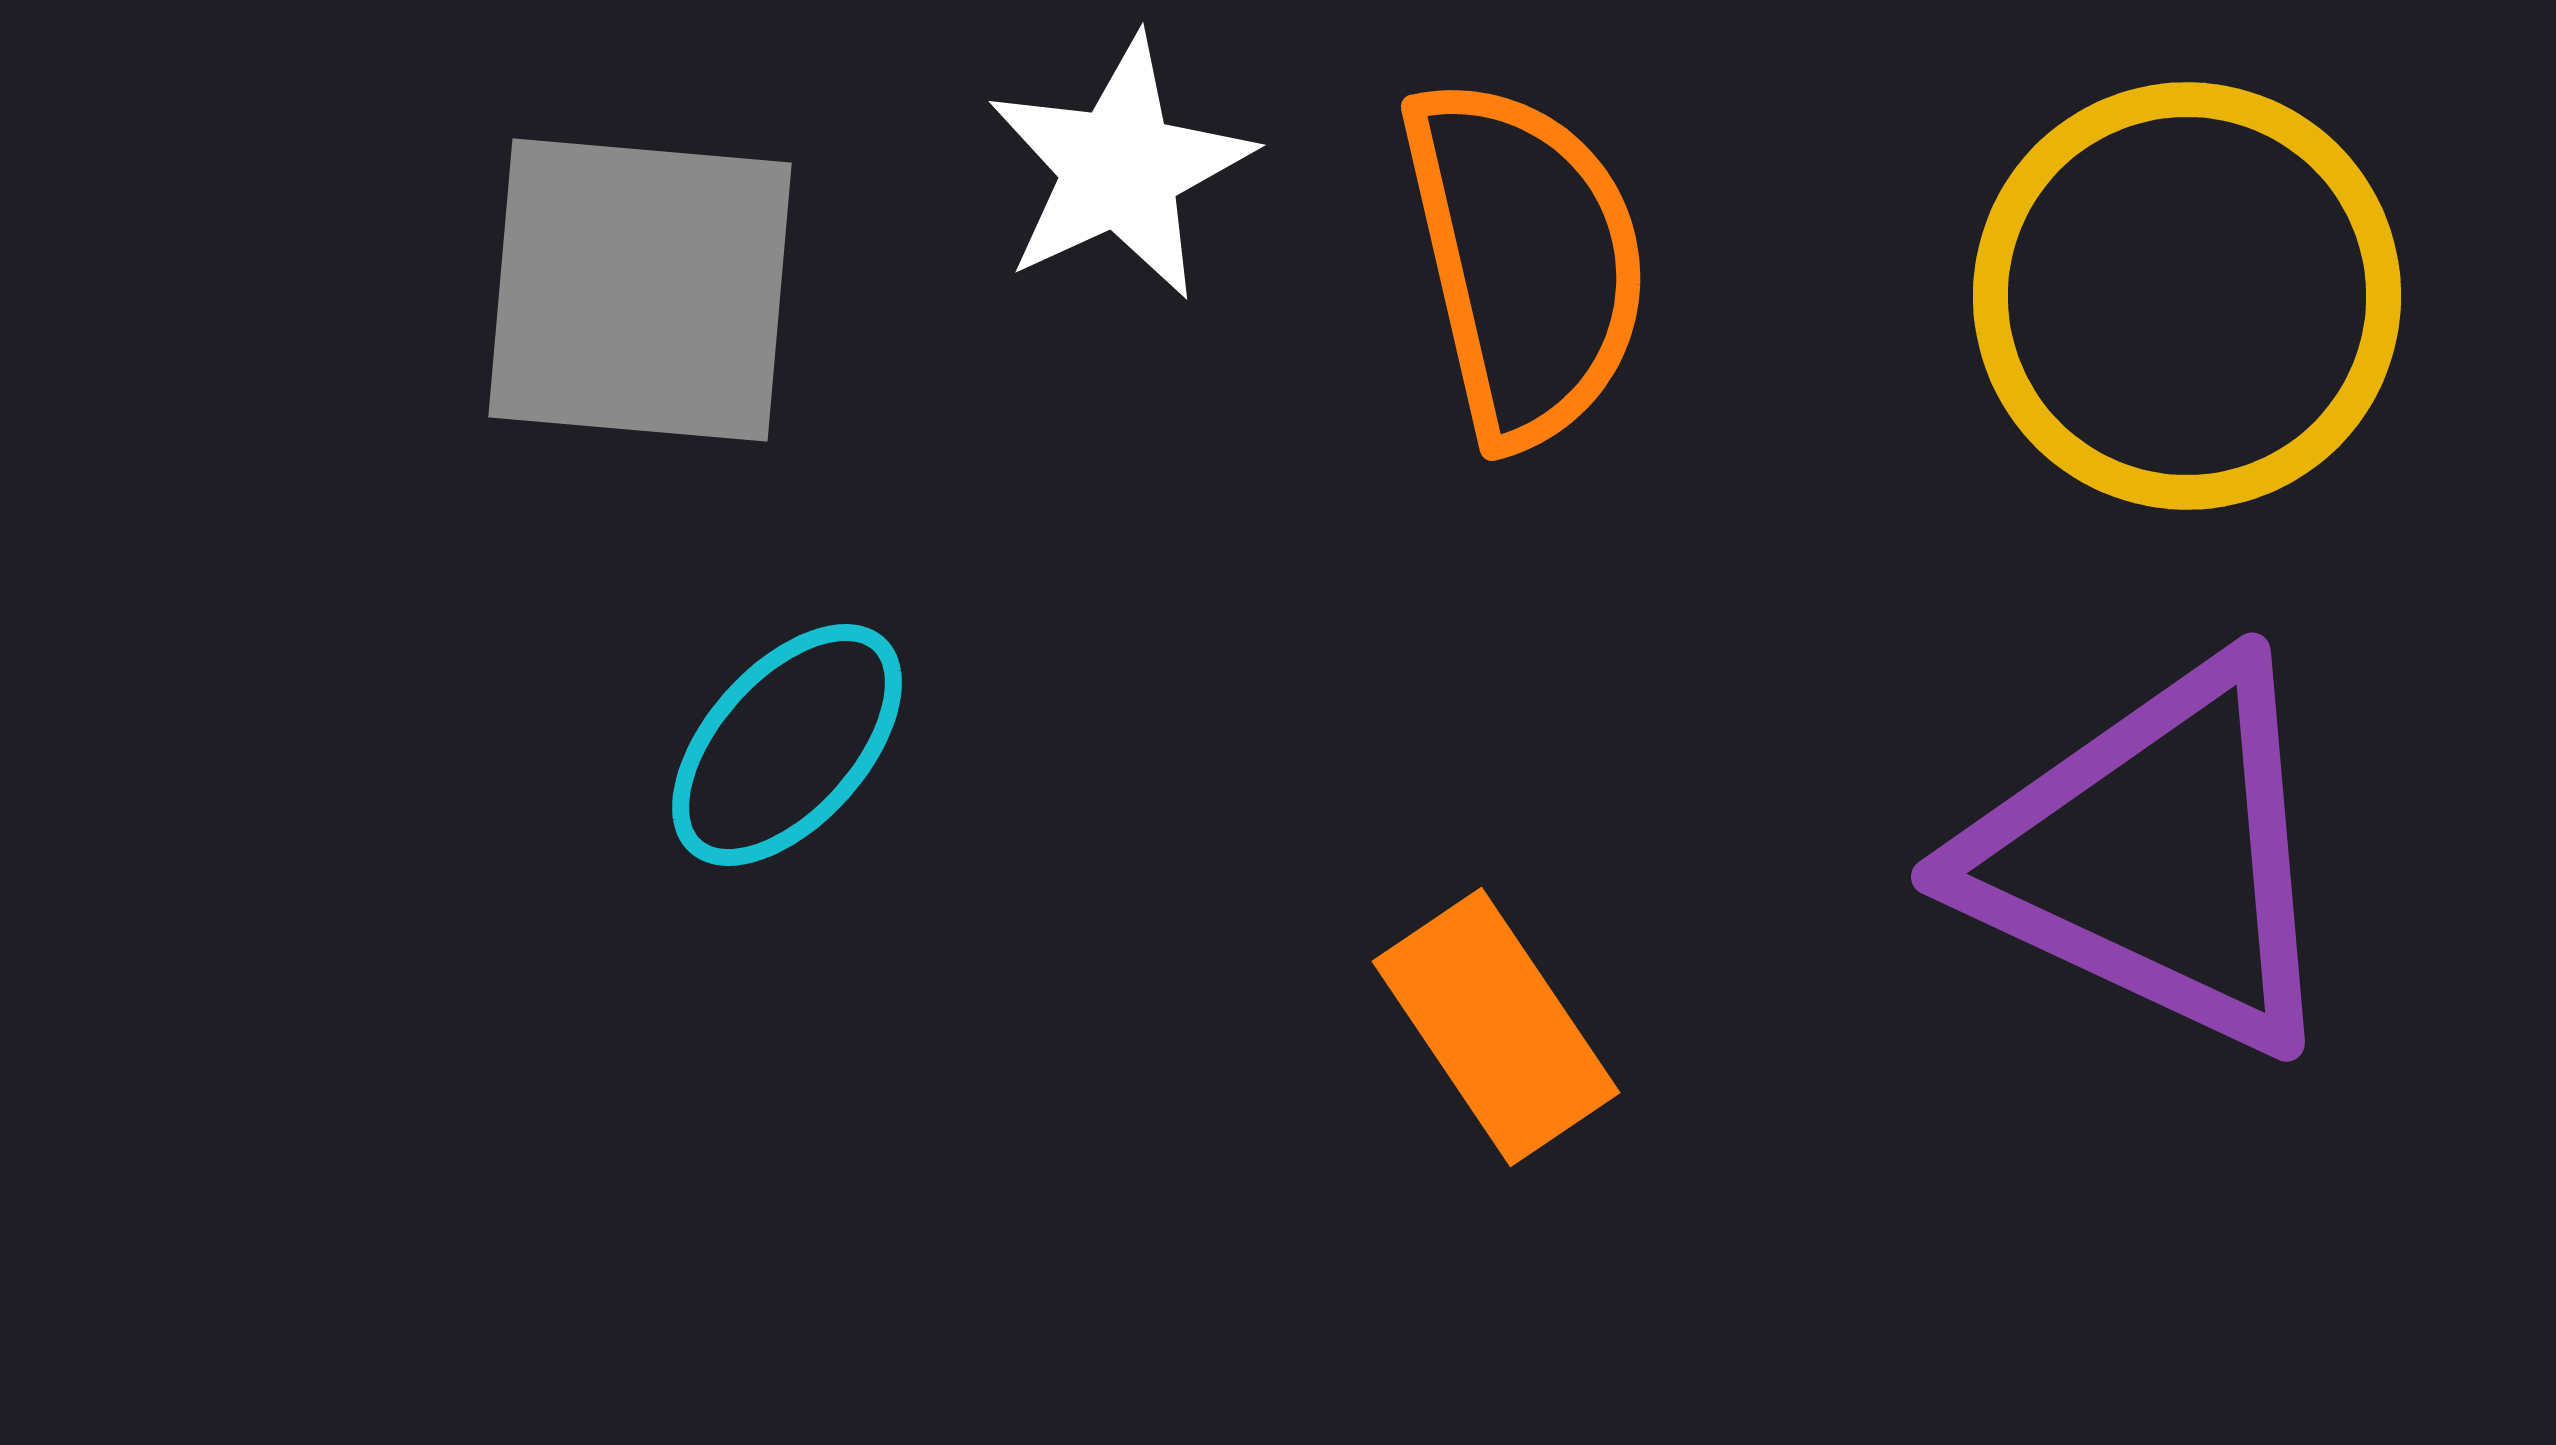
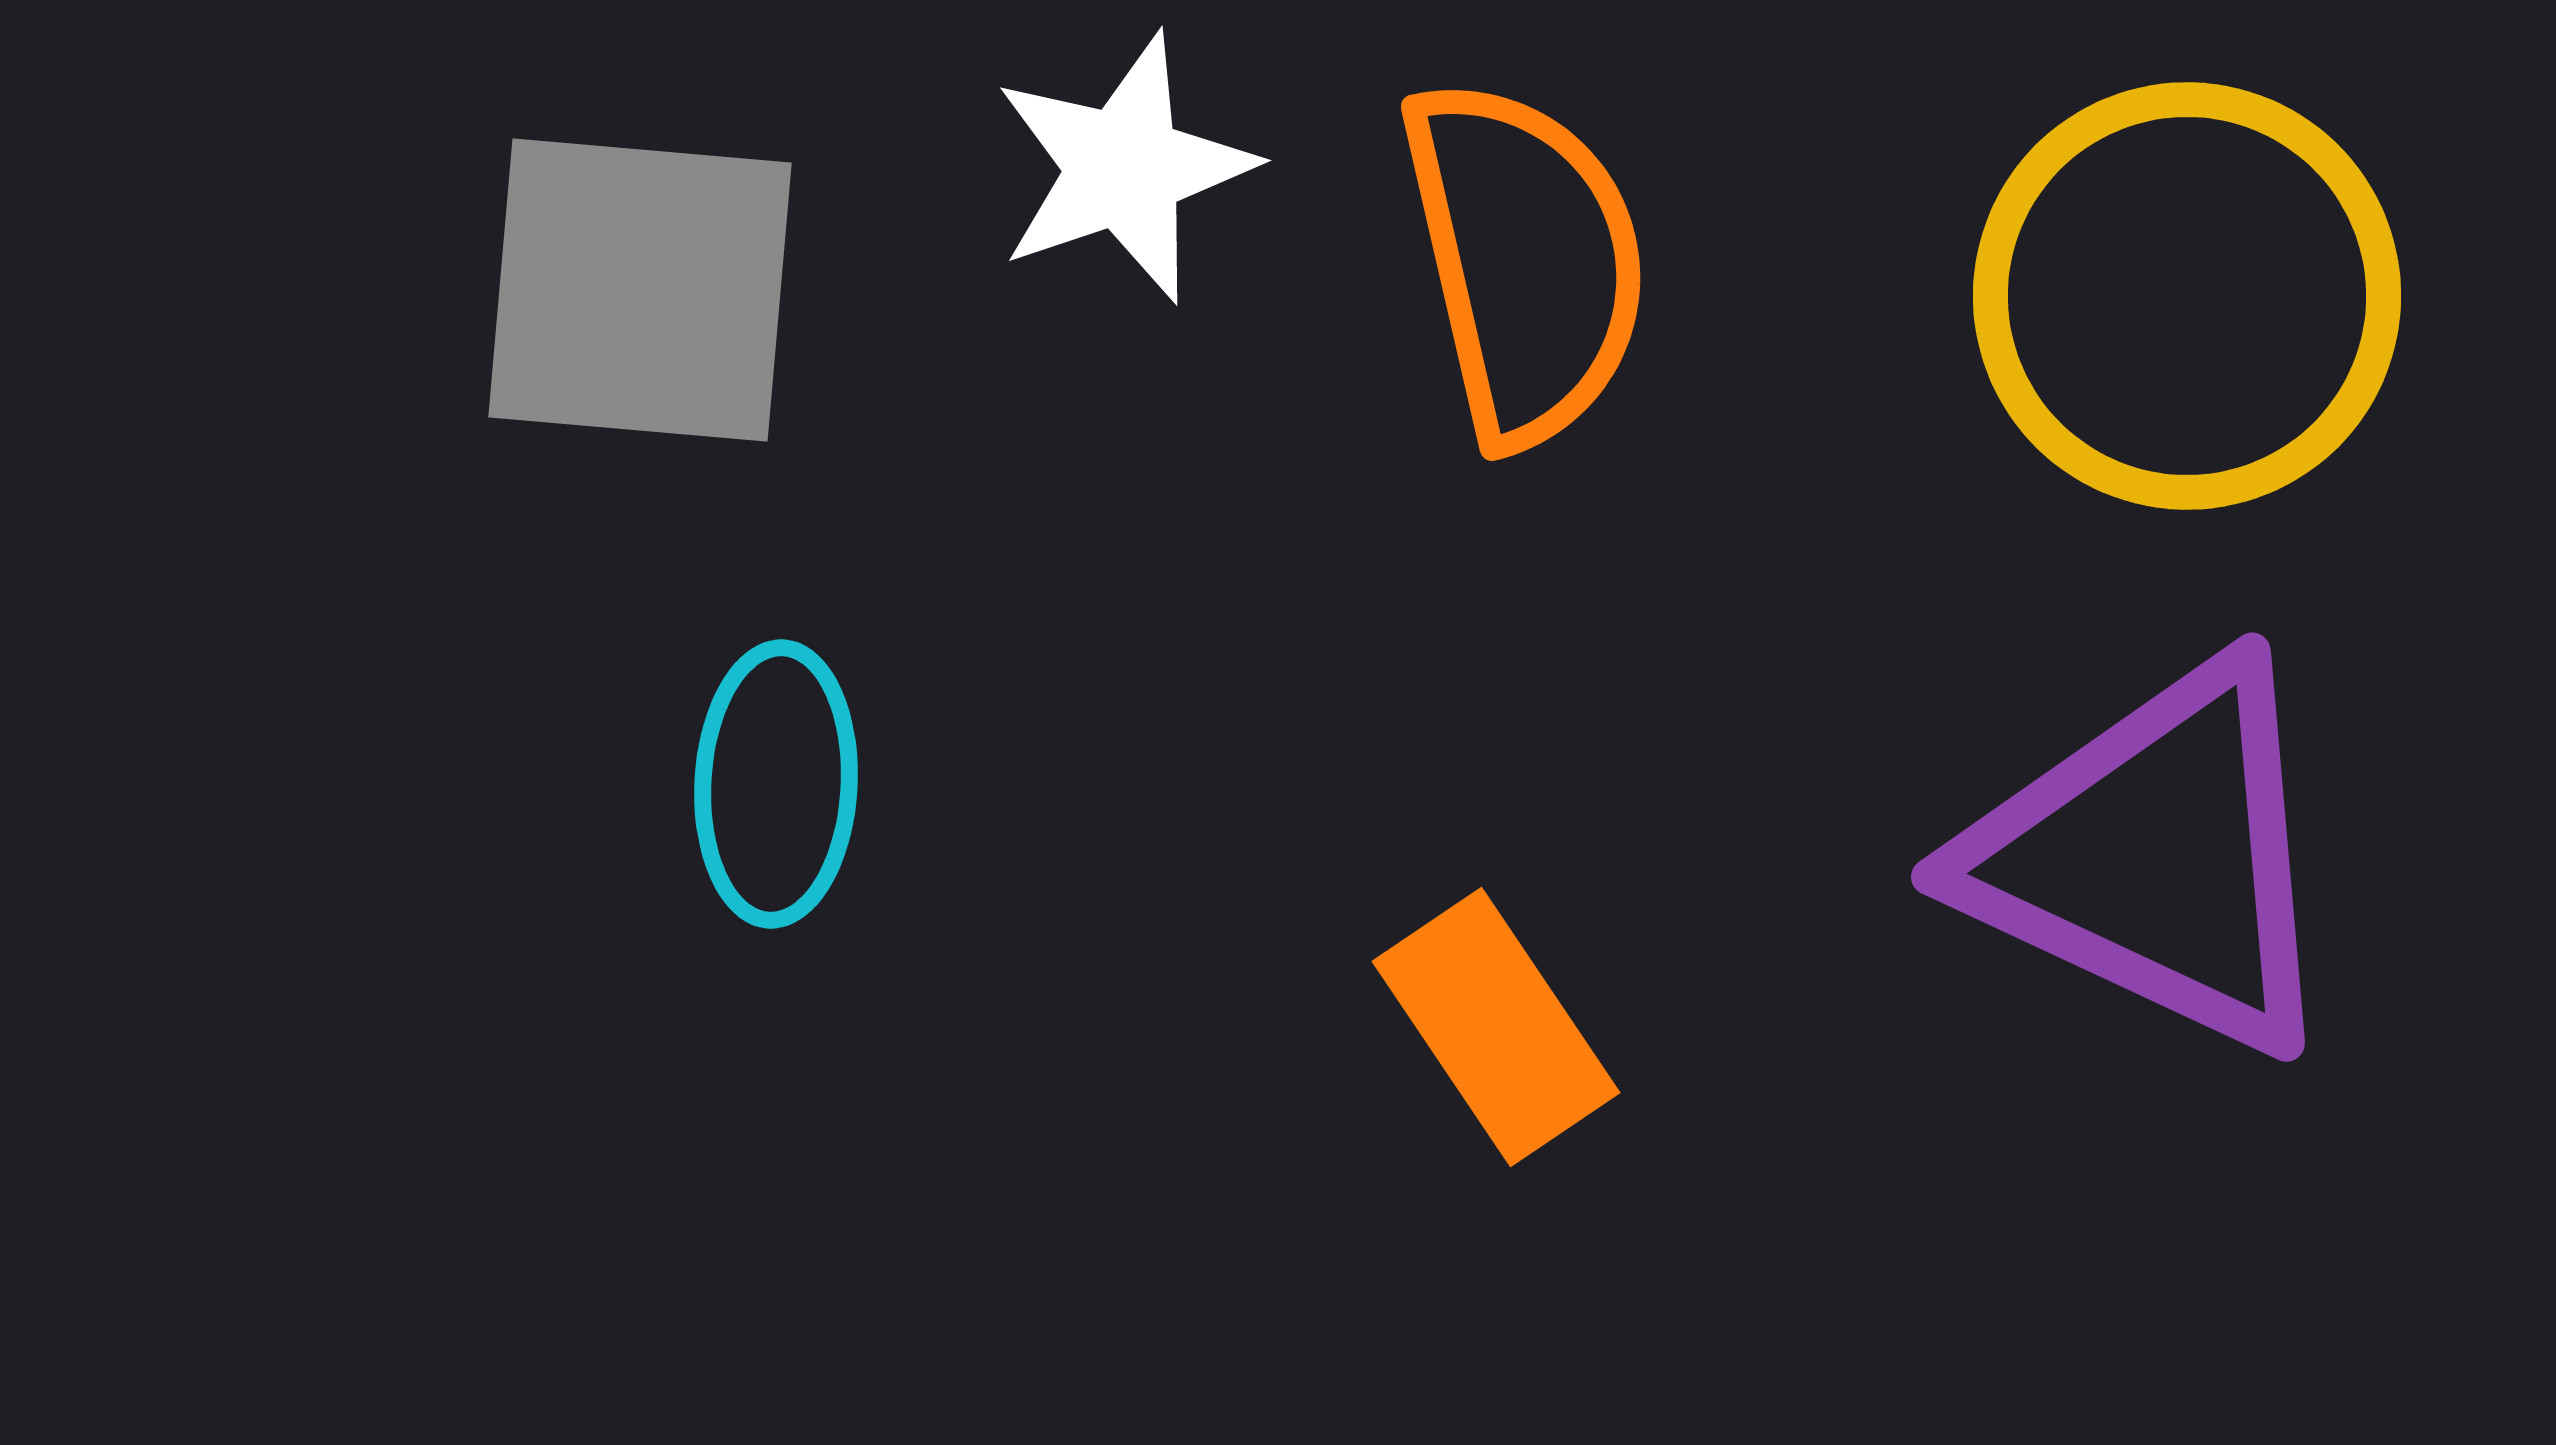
white star: moved 4 px right; rotated 6 degrees clockwise
cyan ellipse: moved 11 px left, 39 px down; rotated 39 degrees counterclockwise
